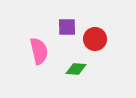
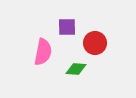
red circle: moved 4 px down
pink semicircle: moved 4 px right, 1 px down; rotated 24 degrees clockwise
